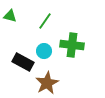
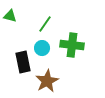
green line: moved 3 px down
cyan circle: moved 2 px left, 3 px up
black rectangle: rotated 50 degrees clockwise
brown star: moved 2 px up
